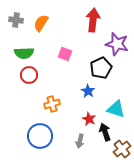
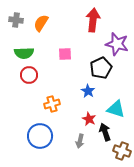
pink square: rotated 24 degrees counterclockwise
brown cross: moved 2 px down; rotated 30 degrees counterclockwise
